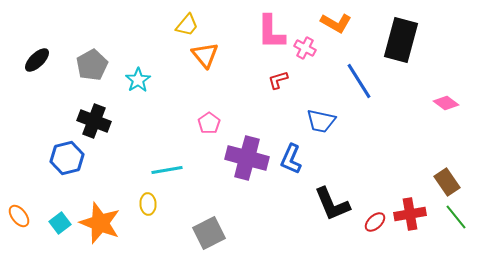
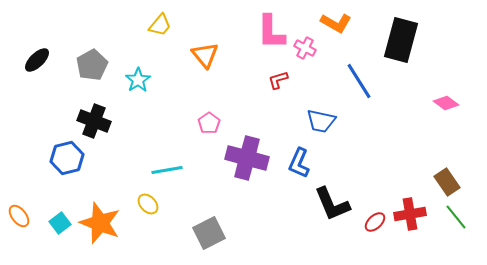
yellow trapezoid: moved 27 px left
blue L-shape: moved 8 px right, 4 px down
yellow ellipse: rotated 40 degrees counterclockwise
